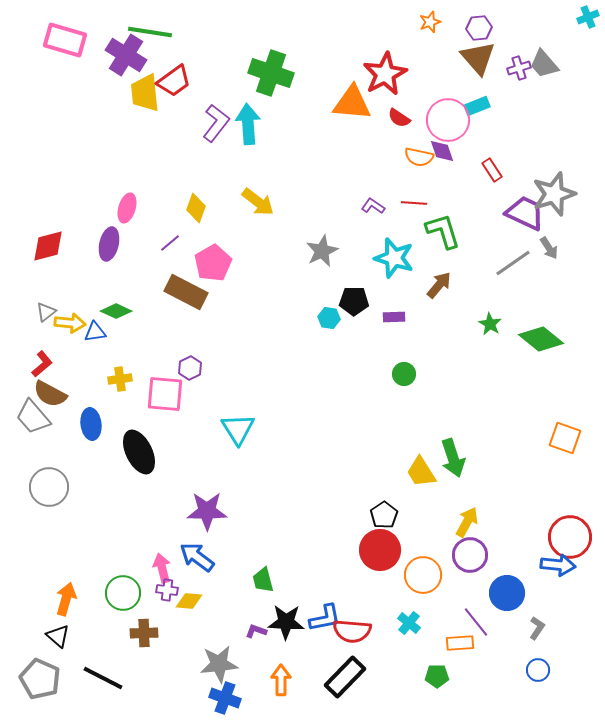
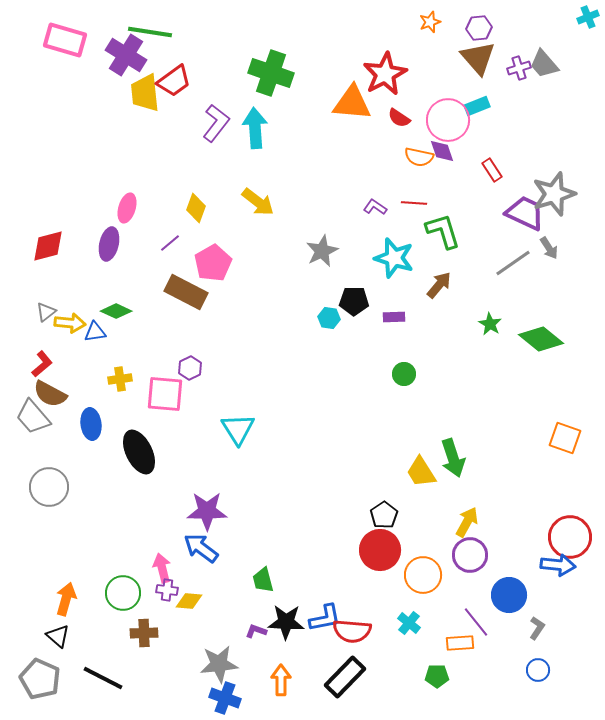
cyan arrow at (248, 124): moved 7 px right, 4 px down
purple L-shape at (373, 206): moved 2 px right, 1 px down
blue arrow at (197, 557): moved 4 px right, 9 px up
blue circle at (507, 593): moved 2 px right, 2 px down
